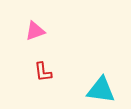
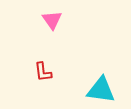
pink triangle: moved 17 px right, 11 px up; rotated 45 degrees counterclockwise
